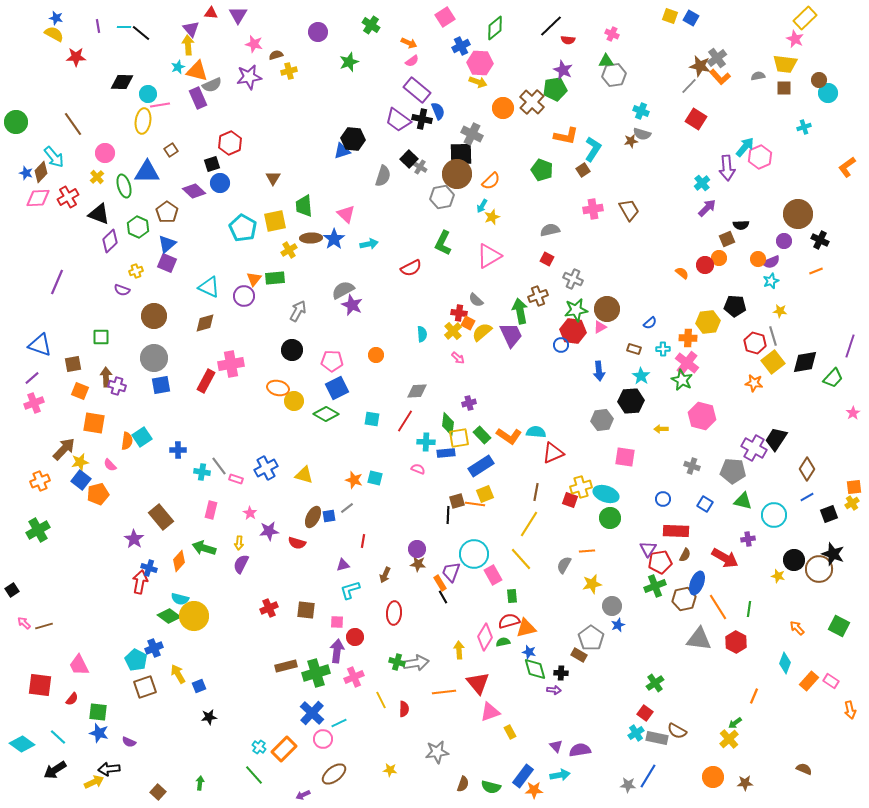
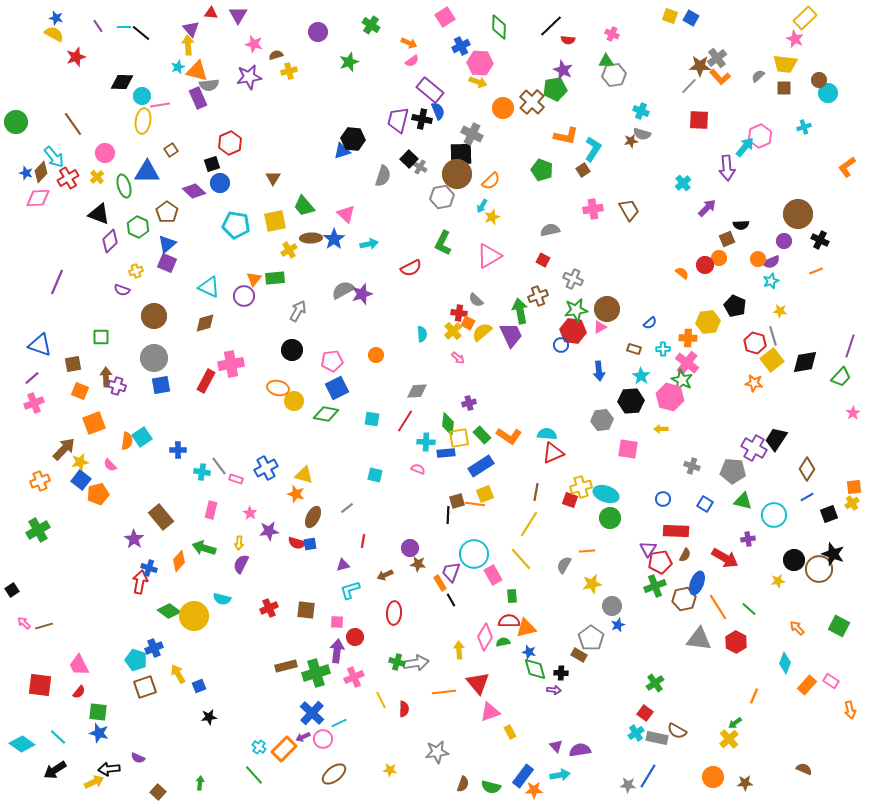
purple line at (98, 26): rotated 24 degrees counterclockwise
green diamond at (495, 28): moved 4 px right, 1 px up; rotated 50 degrees counterclockwise
red star at (76, 57): rotated 18 degrees counterclockwise
brown star at (700, 66): rotated 10 degrees counterclockwise
gray semicircle at (758, 76): rotated 32 degrees counterclockwise
gray semicircle at (212, 85): moved 3 px left; rotated 18 degrees clockwise
purple rectangle at (417, 90): moved 13 px right
cyan circle at (148, 94): moved 6 px left, 2 px down
red square at (696, 119): moved 3 px right, 1 px down; rotated 30 degrees counterclockwise
purple trapezoid at (398, 120): rotated 68 degrees clockwise
pink hexagon at (760, 157): moved 21 px up
cyan cross at (702, 183): moved 19 px left
red cross at (68, 197): moved 19 px up
green trapezoid at (304, 206): rotated 35 degrees counterclockwise
cyan pentagon at (243, 228): moved 7 px left, 3 px up; rotated 20 degrees counterclockwise
red square at (547, 259): moved 4 px left, 1 px down
purple star at (352, 305): moved 10 px right, 11 px up; rotated 30 degrees clockwise
black pentagon at (735, 306): rotated 20 degrees clockwise
pink pentagon at (332, 361): rotated 10 degrees counterclockwise
yellow square at (773, 362): moved 1 px left, 2 px up
green trapezoid at (833, 378): moved 8 px right, 1 px up
green diamond at (326, 414): rotated 20 degrees counterclockwise
pink hexagon at (702, 416): moved 32 px left, 19 px up
orange square at (94, 423): rotated 30 degrees counterclockwise
cyan semicircle at (536, 432): moved 11 px right, 2 px down
pink square at (625, 457): moved 3 px right, 8 px up
cyan square at (375, 478): moved 3 px up
orange star at (354, 480): moved 58 px left, 14 px down
blue square at (329, 516): moved 19 px left, 28 px down
purple circle at (417, 549): moved 7 px left, 1 px up
brown arrow at (385, 575): rotated 42 degrees clockwise
yellow star at (778, 576): moved 5 px down; rotated 24 degrees counterclockwise
black line at (443, 597): moved 8 px right, 3 px down
cyan semicircle at (180, 599): moved 42 px right
green line at (749, 609): rotated 56 degrees counterclockwise
green diamond at (169, 616): moved 5 px up
red semicircle at (509, 621): rotated 15 degrees clockwise
cyan pentagon at (136, 660): rotated 10 degrees counterclockwise
orange rectangle at (809, 681): moved 2 px left, 4 px down
red semicircle at (72, 699): moved 7 px right, 7 px up
purple semicircle at (129, 742): moved 9 px right, 16 px down
purple arrow at (303, 795): moved 58 px up
